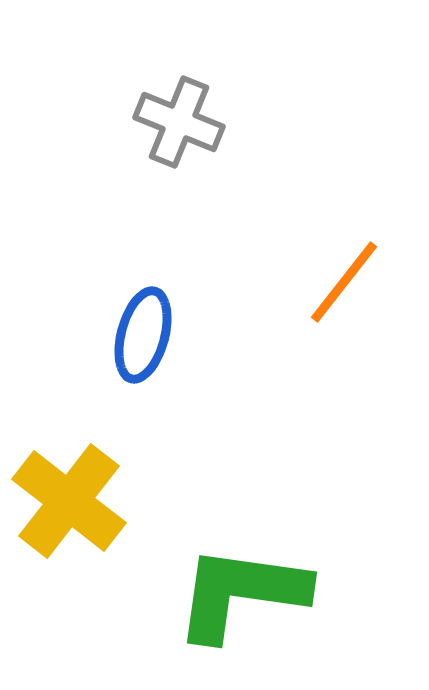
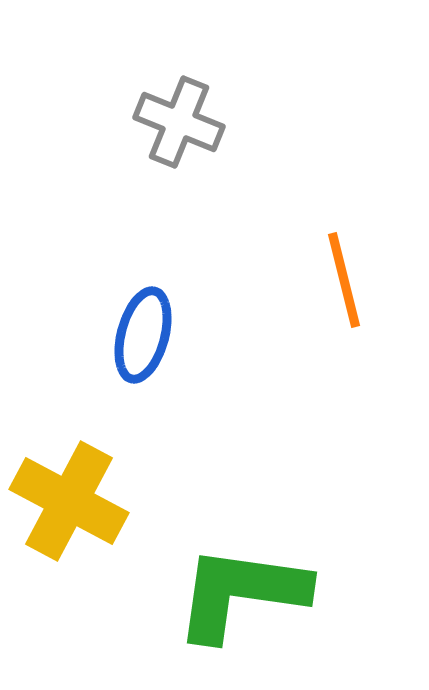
orange line: moved 2 px up; rotated 52 degrees counterclockwise
yellow cross: rotated 10 degrees counterclockwise
